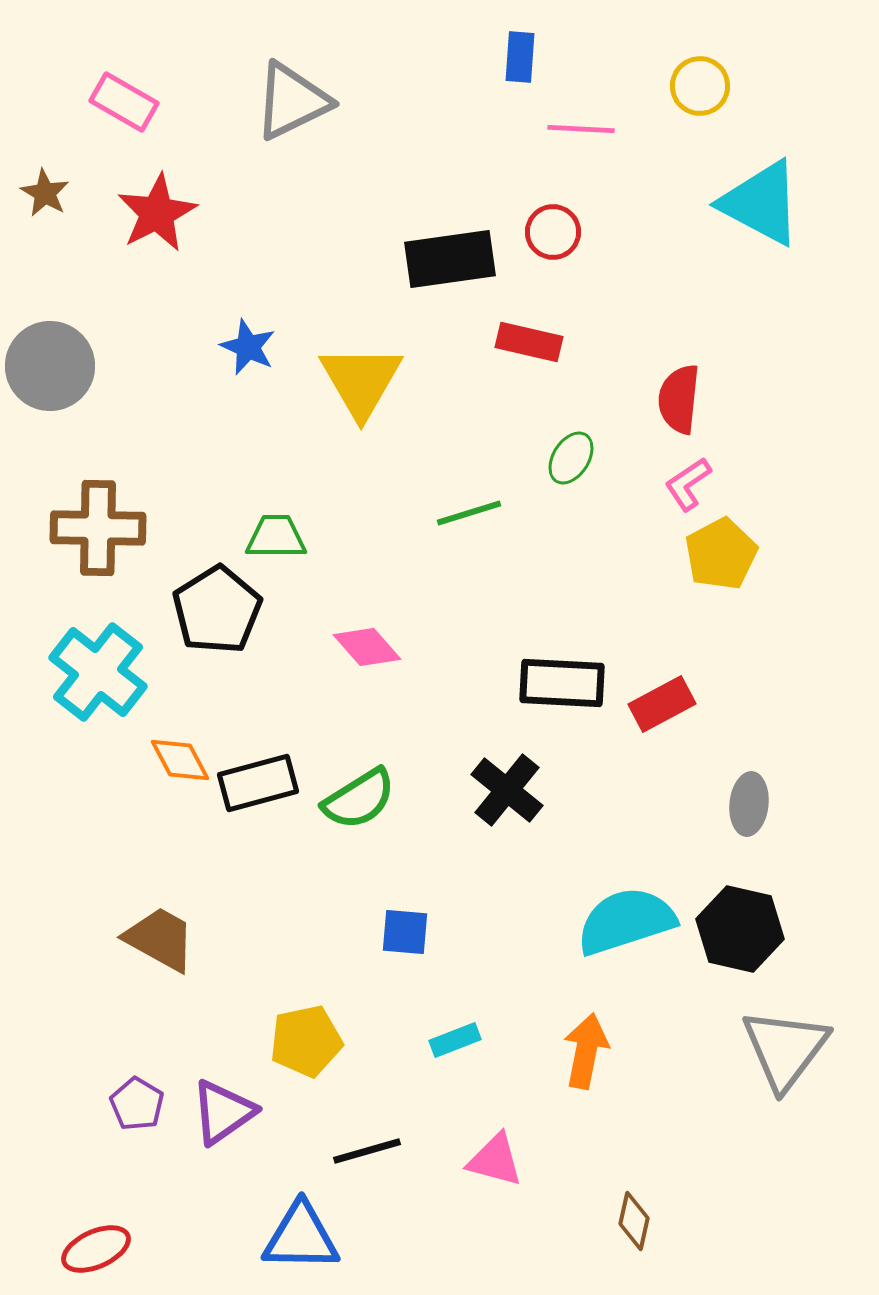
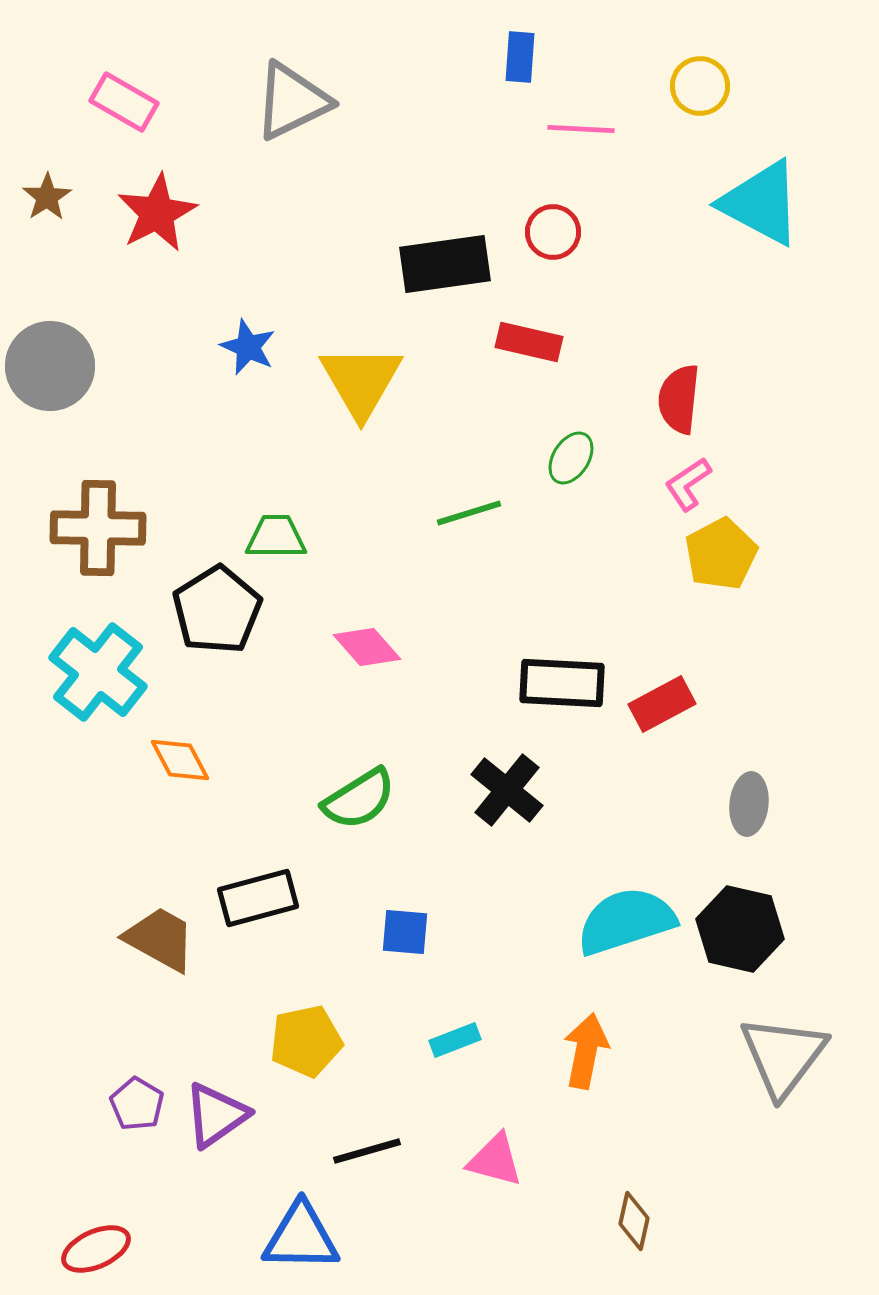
brown star at (45, 193): moved 2 px right, 4 px down; rotated 9 degrees clockwise
black rectangle at (450, 259): moved 5 px left, 5 px down
black rectangle at (258, 783): moved 115 px down
gray triangle at (785, 1049): moved 2 px left, 7 px down
purple triangle at (223, 1112): moved 7 px left, 3 px down
